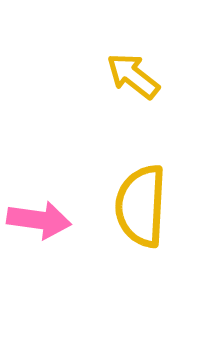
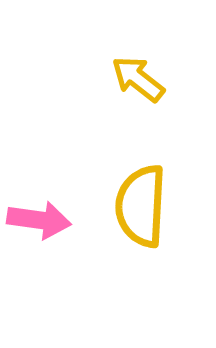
yellow arrow: moved 5 px right, 3 px down
